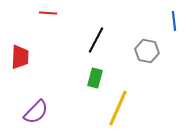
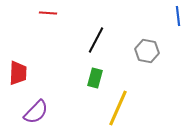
blue line: moved 4 px right, 5 px up
red trapezoid: moved 2 px left, 16 px down
